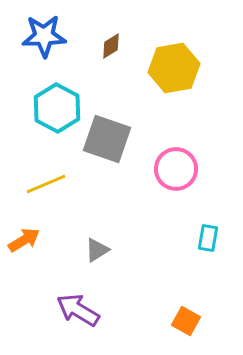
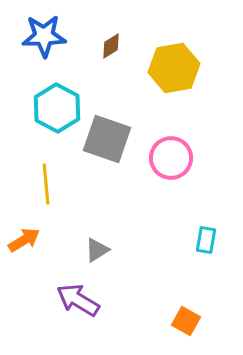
pink circle: moved 5 px left, 11 px up
yellow line: rotated 72 degrees counterclockwise
cyan rectangle: moved 2 px left, 2 px down
purple arrow: moved 10 px up
